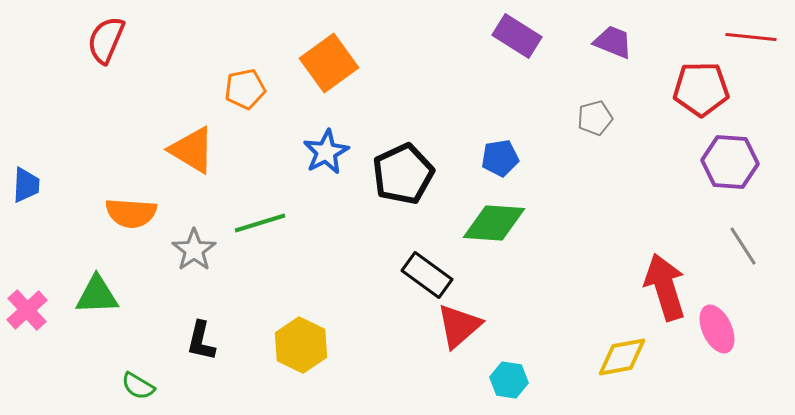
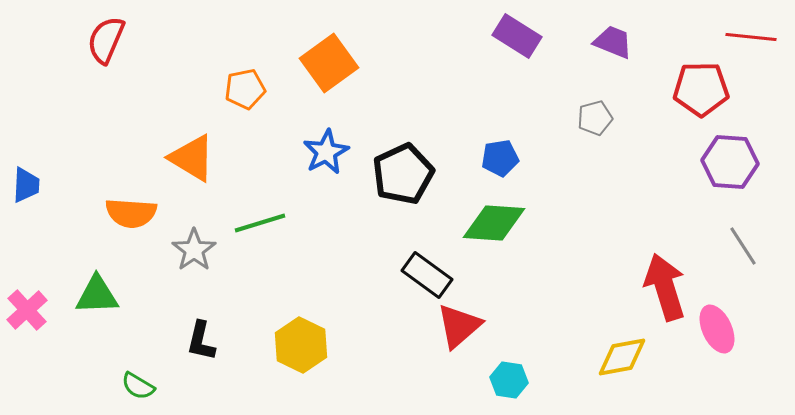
orange triangle: moved 8 px down
